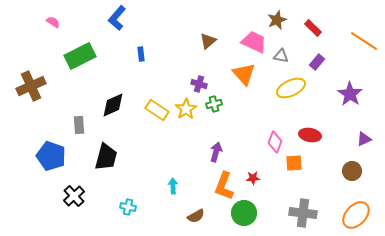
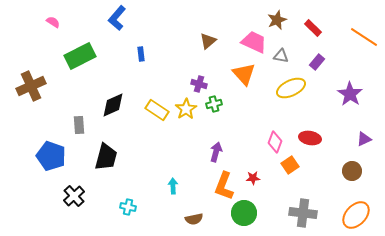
orange line: moved 4 px up
red ellipse: moved 3 px down
orange square: moved 4 px left, 2 px down; rotated 30 degrees counterclockwise
brown semicircle: moved 2 px left, 3 px down; rotated 18 degrees clockwise
